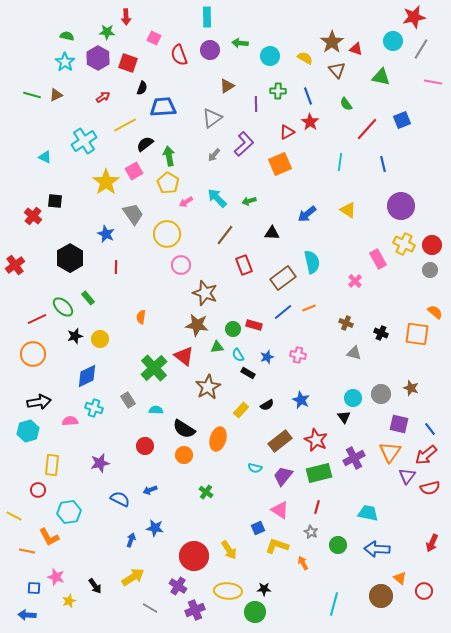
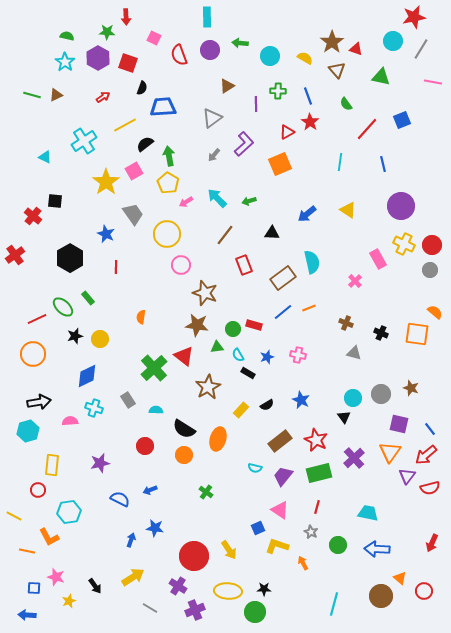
red cross at (15, 265): moved 10 px up
purple cross at (354, 458): rotated 15 degrees counterclockwise
